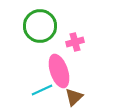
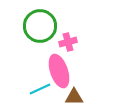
pink cross: moved 7 px left
cyan line: moved 2 px left, 1 px up
brown triangle: rotated 42 degrees clockwise
